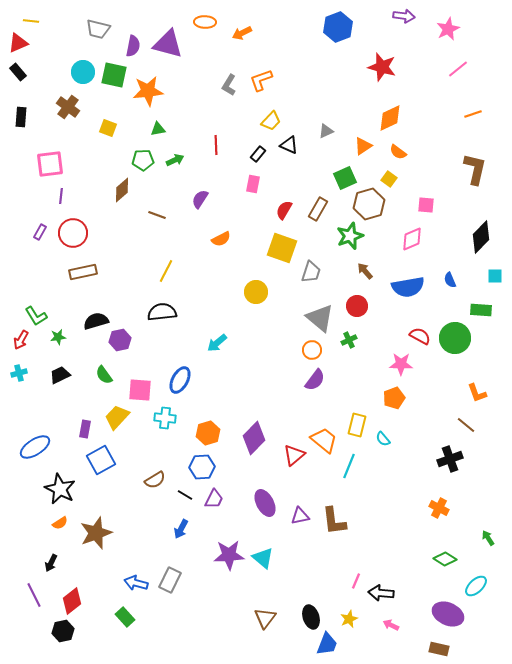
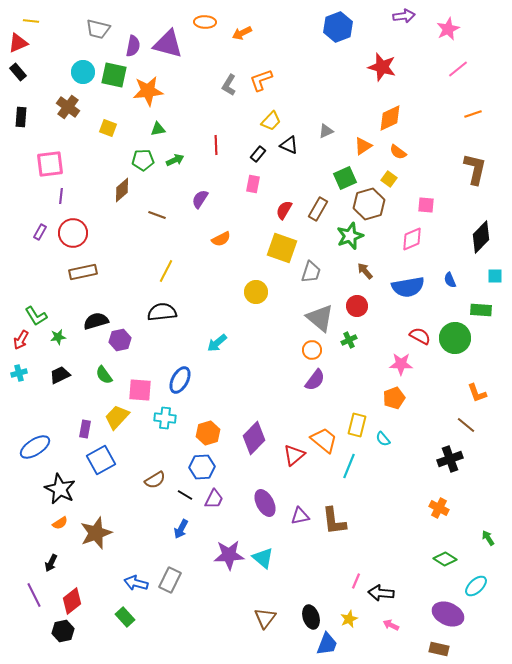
purple arrow at (404, 16): rotated 15 degrees counterclockwise
